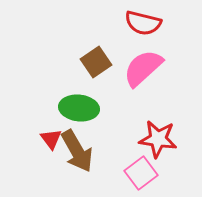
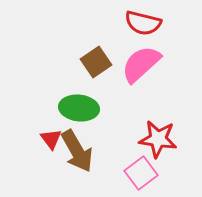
pink semicircle: moved 2 px left, 4 px up
